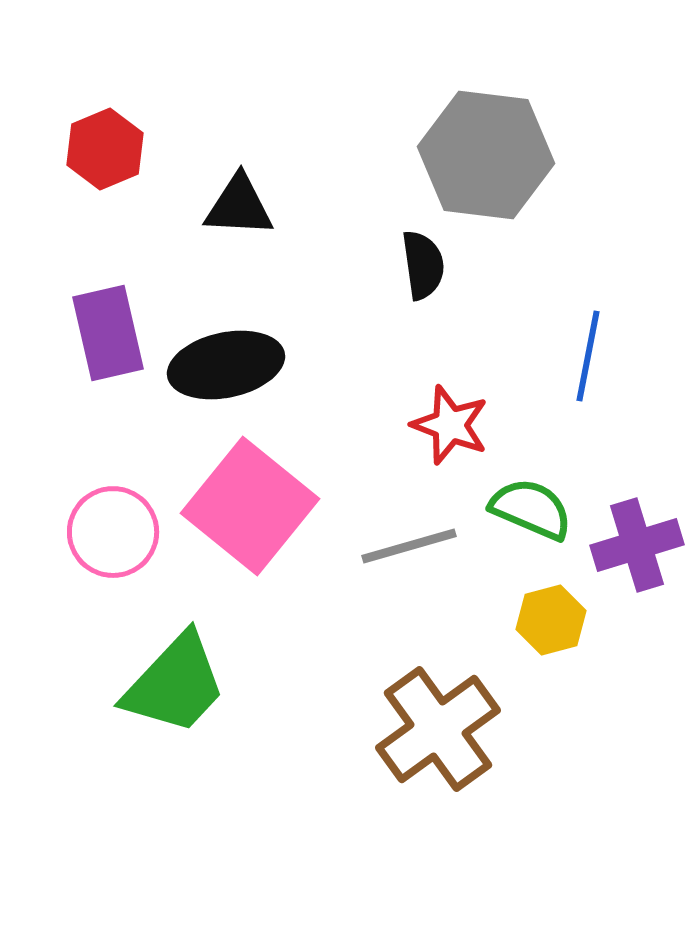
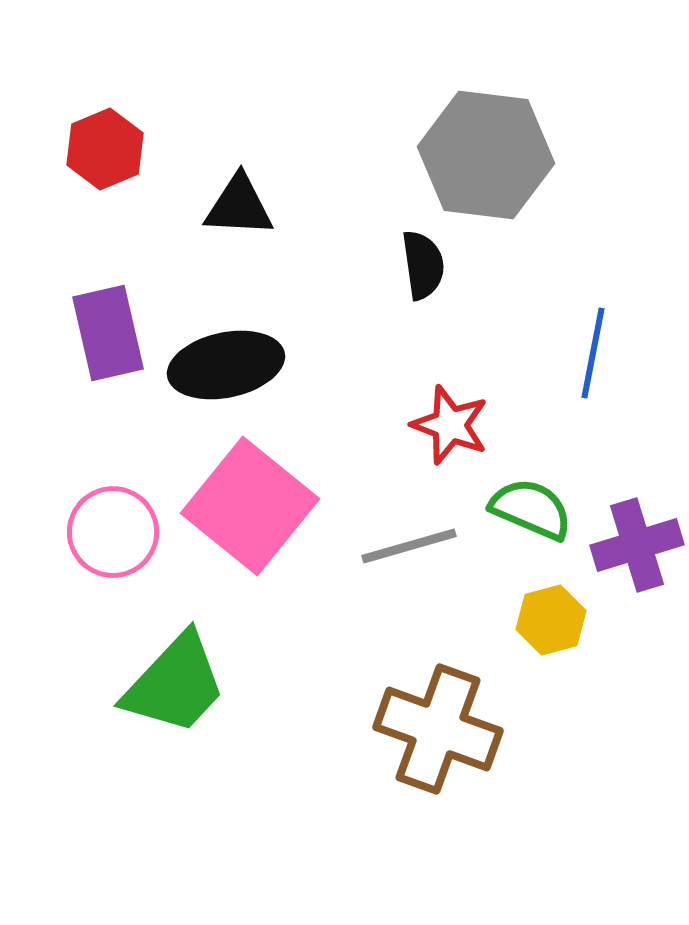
blue line: moved 5 px right, 3 px up
brown cross: rotated 34 degrees counterclockwise
